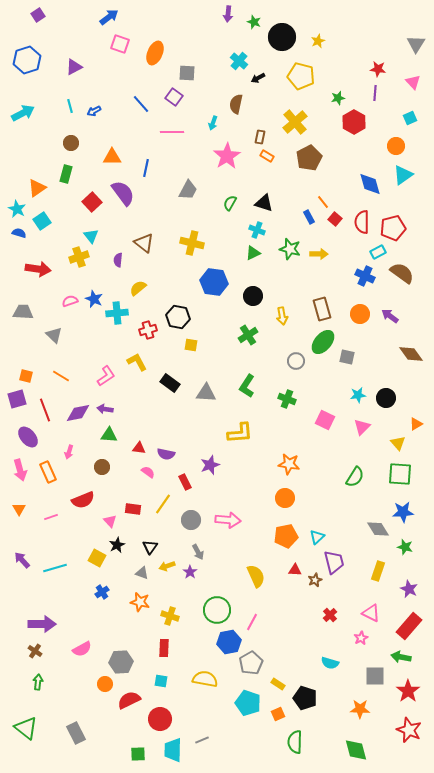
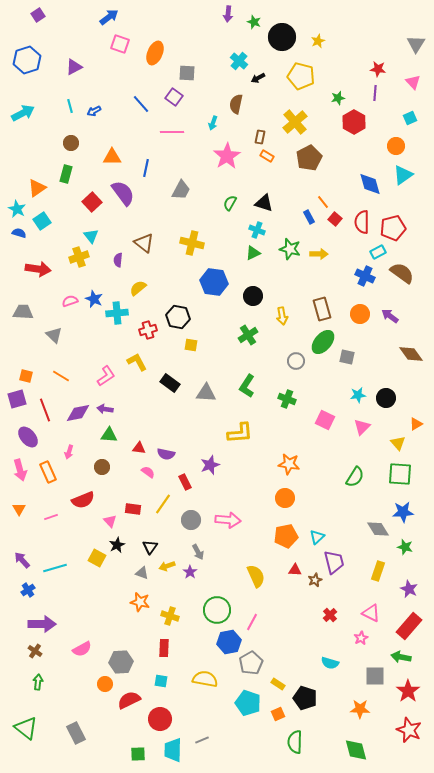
gray trapezoid at (188, 190): moved 7 px left
blue cross at (102, 592): moved 74 px left, 2 px up
